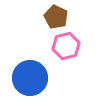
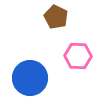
pink hexagon: moved 12 px right, 10 px down; rotated 16 degrees clockwise
